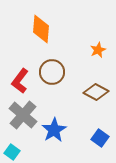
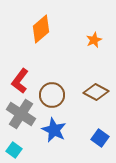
orange diamond: rotated 44 degrees clockwise
orange star: moved 4 px left, 10 px up
brown circle: moved 23 px down
gray cross: moved 2 px left, 1 px up; rotated 8 degrees counterclockwise
blue star: rotated 15 degrees counterclockwise
cyan square: moved 2 px right, 2 px up
